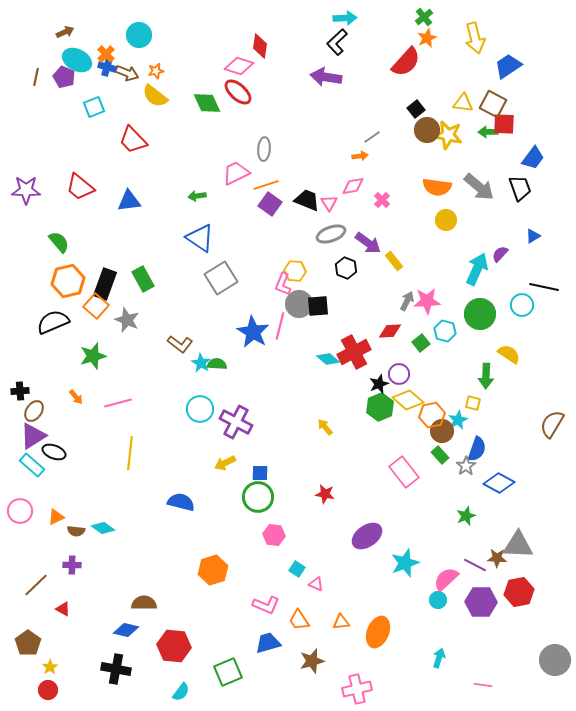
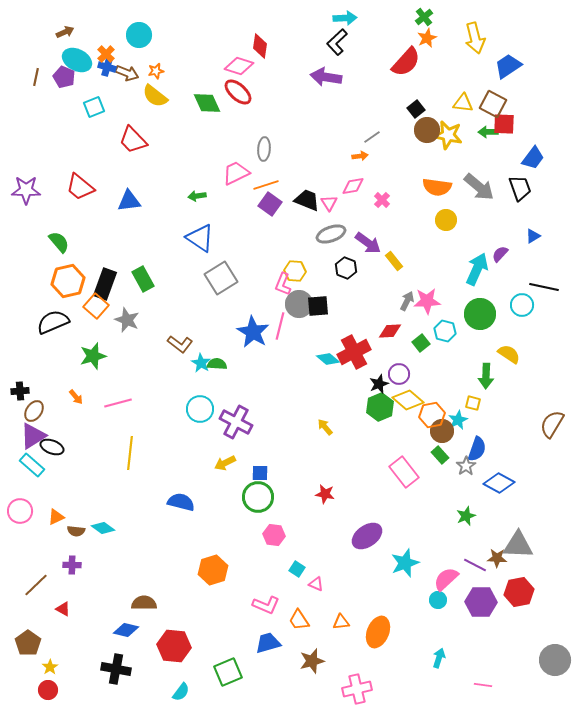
black ellipse at (54, 452): moved 2 px left, 5 px up
